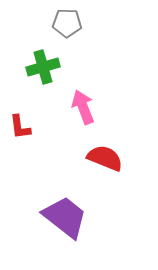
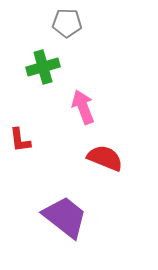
red L-shape: moved 13 px down
